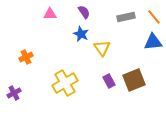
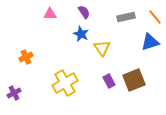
orange line: moved 1 px right
blue triangle: moved 3 px left; rotated 12 degrees counterclockwise
